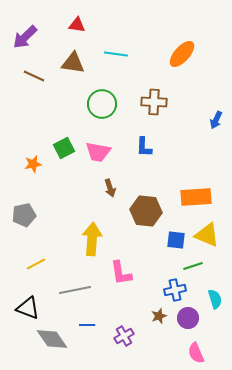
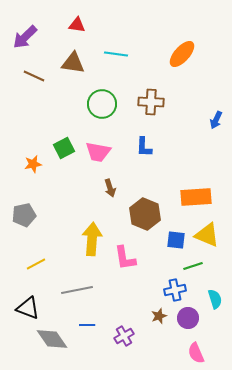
brown cross: moved 3 px left
brown hexagon: moved 1 px left, 3 px down; rotated 16 degrees clockwise
pink L-shape: moved 4 px right, 15 px up
gray line: moved 2 px right
